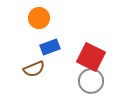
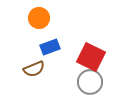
gray circle: moved 1 px left, 1 px down
